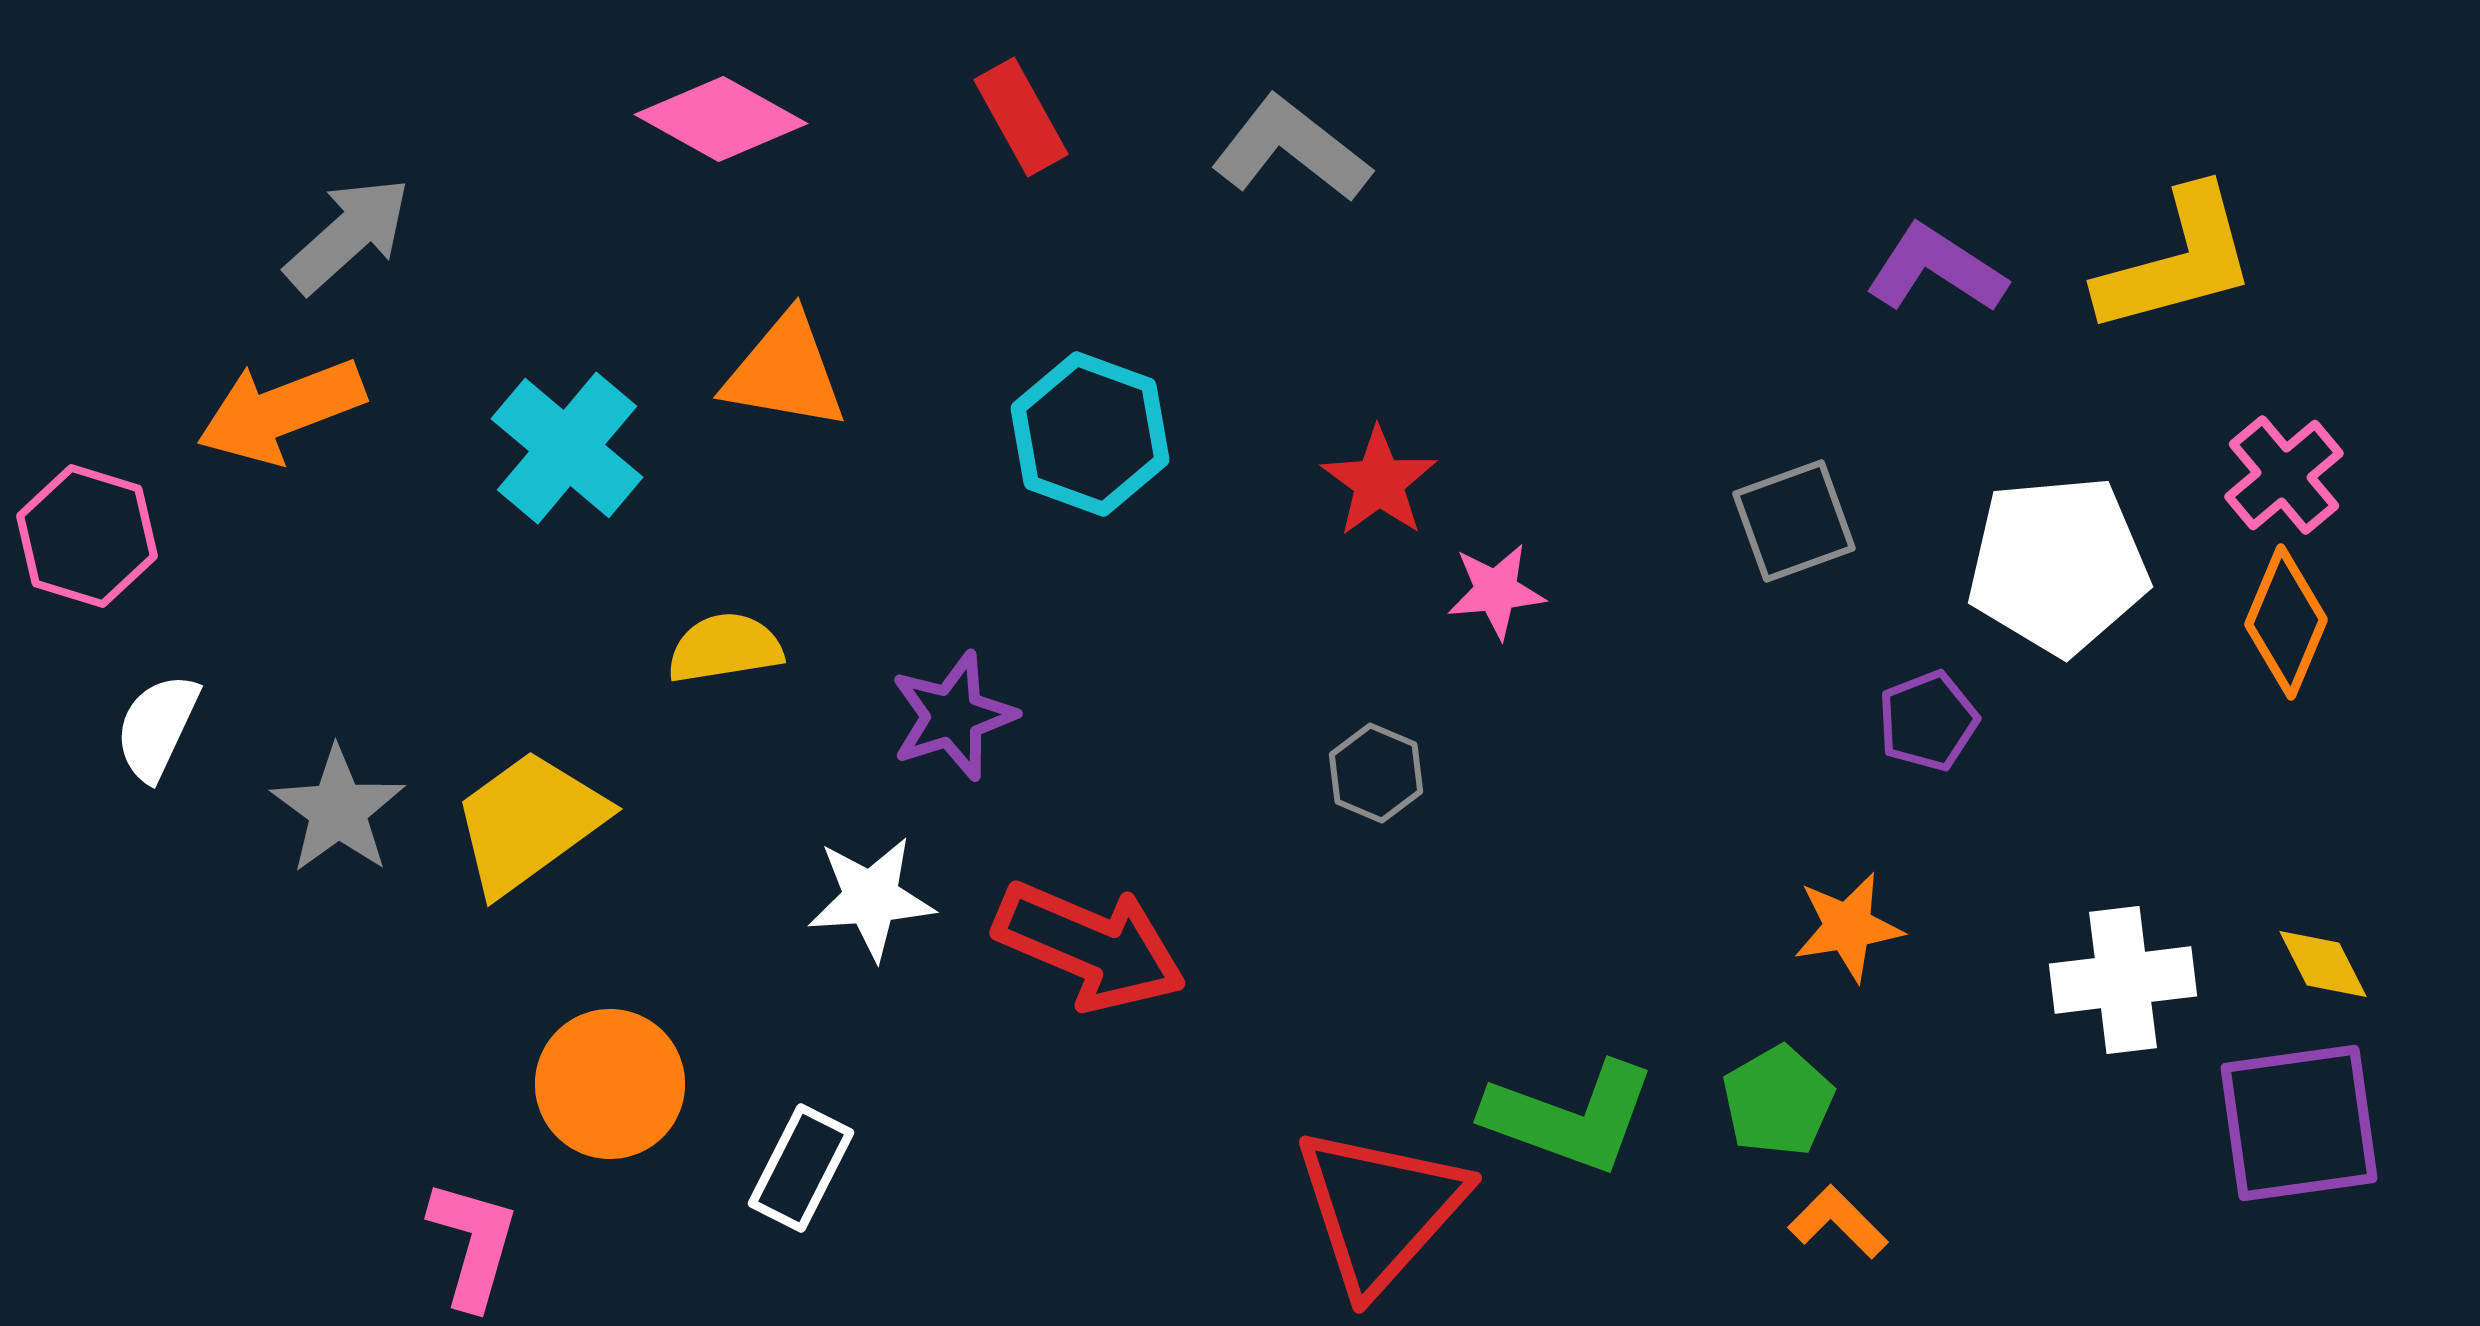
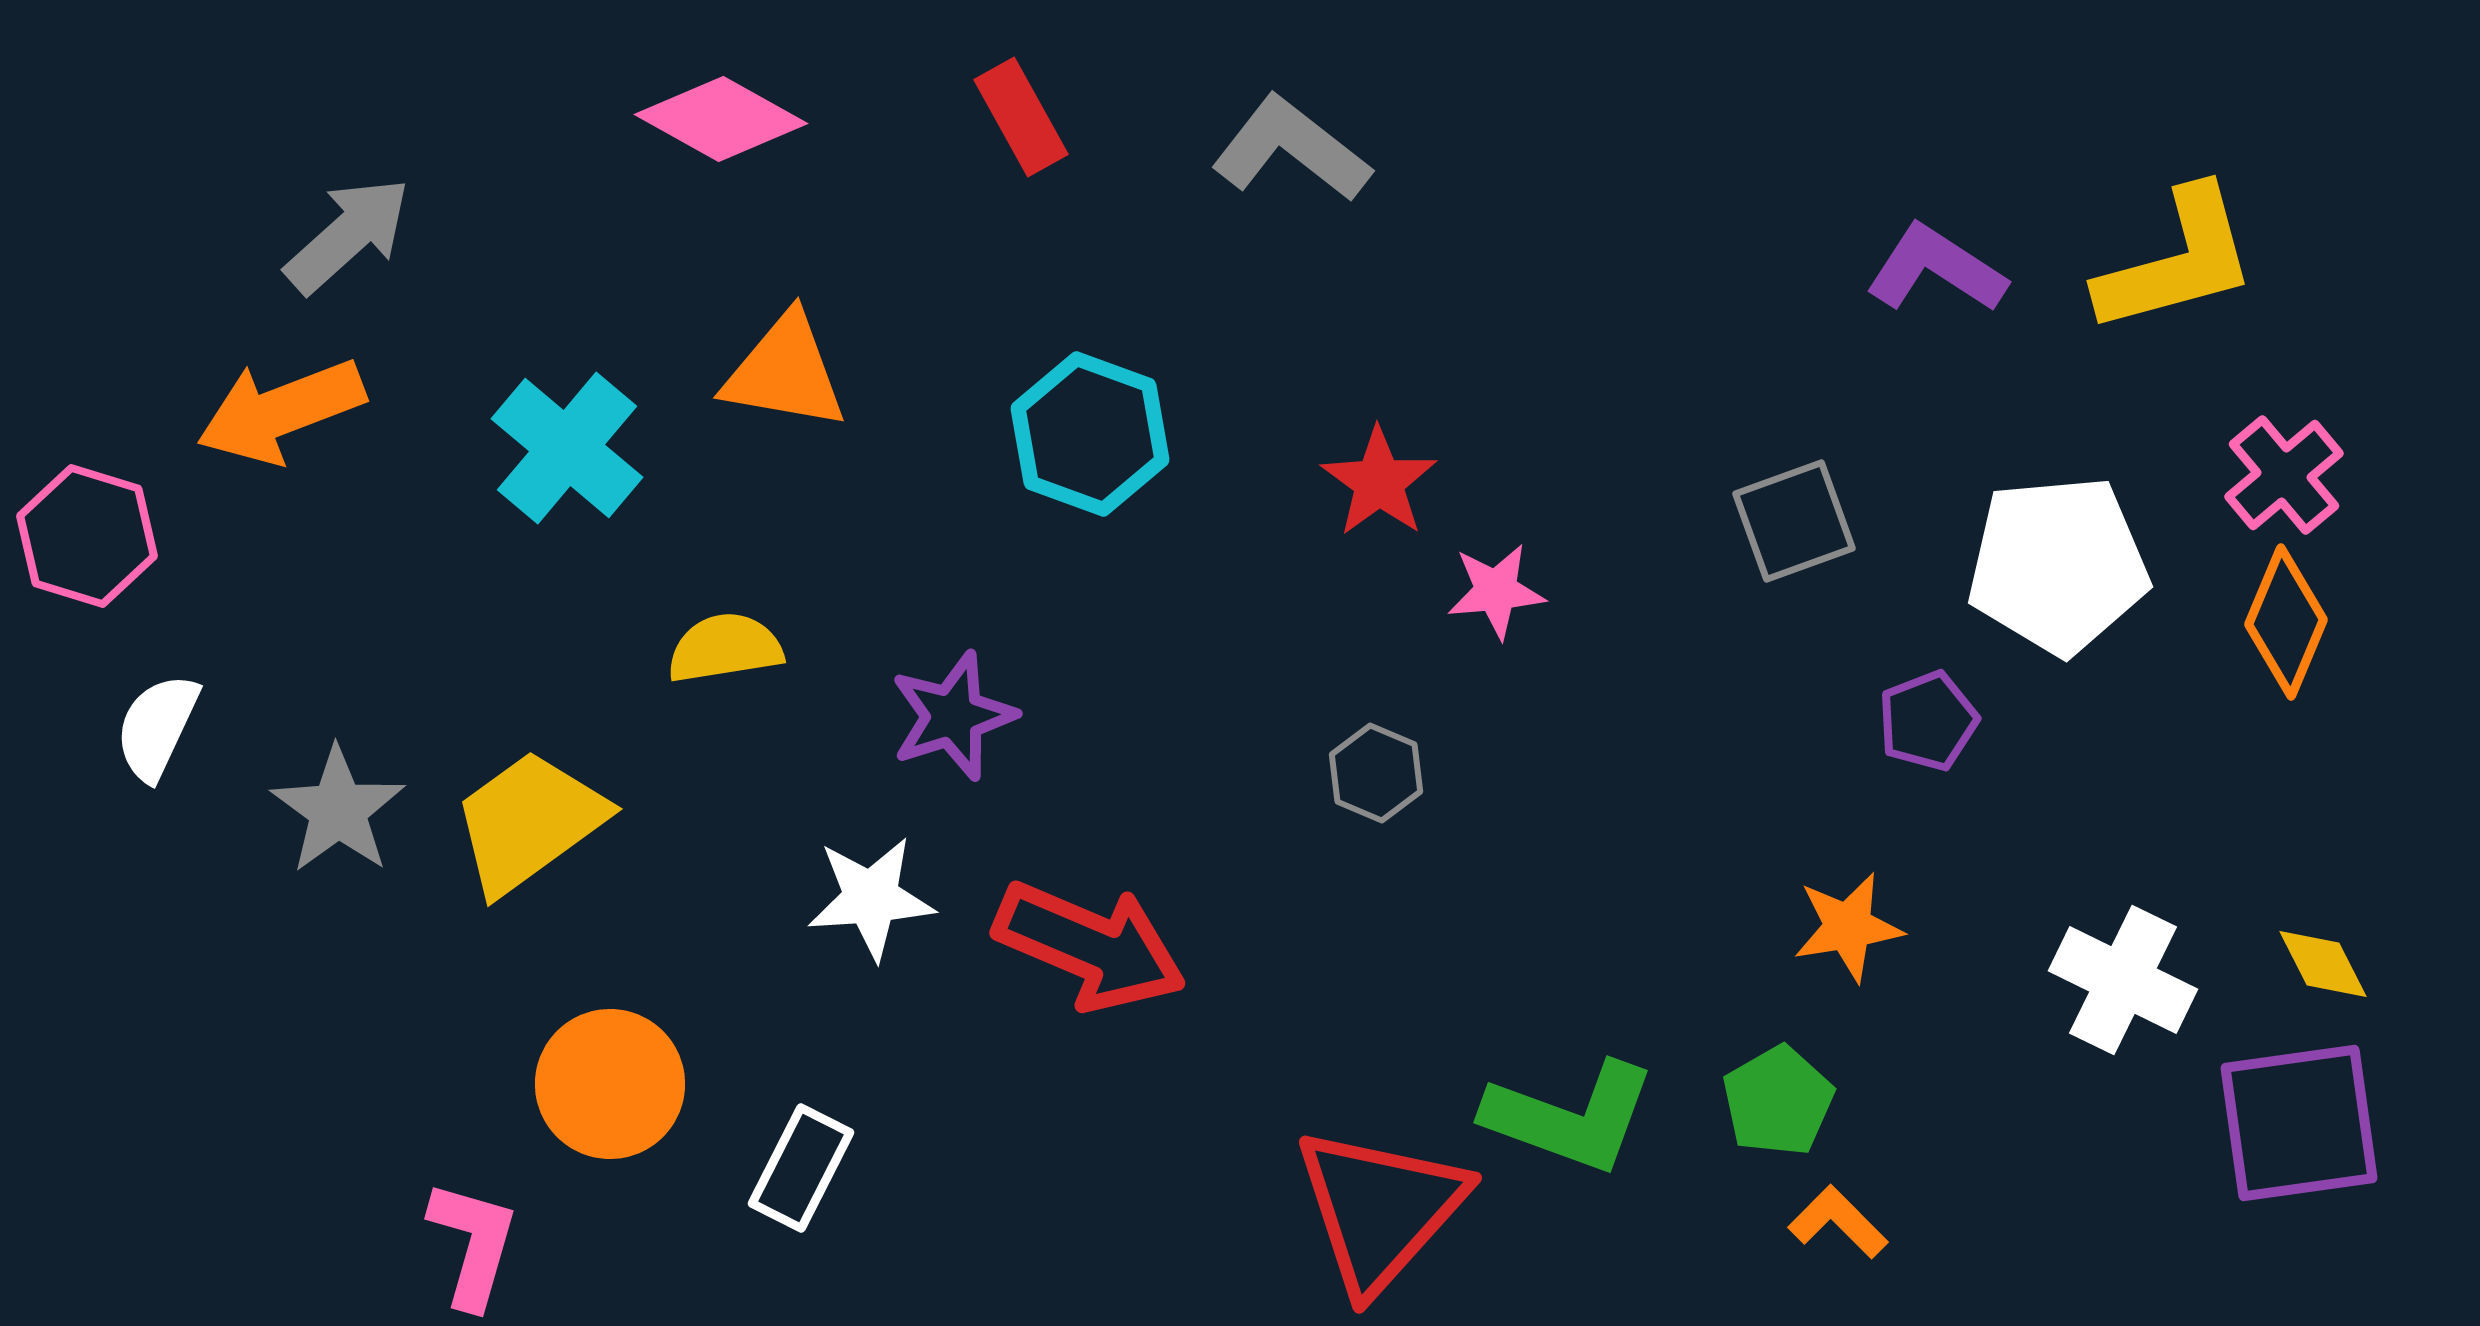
white cross: rotated 33 degrees clockwise
